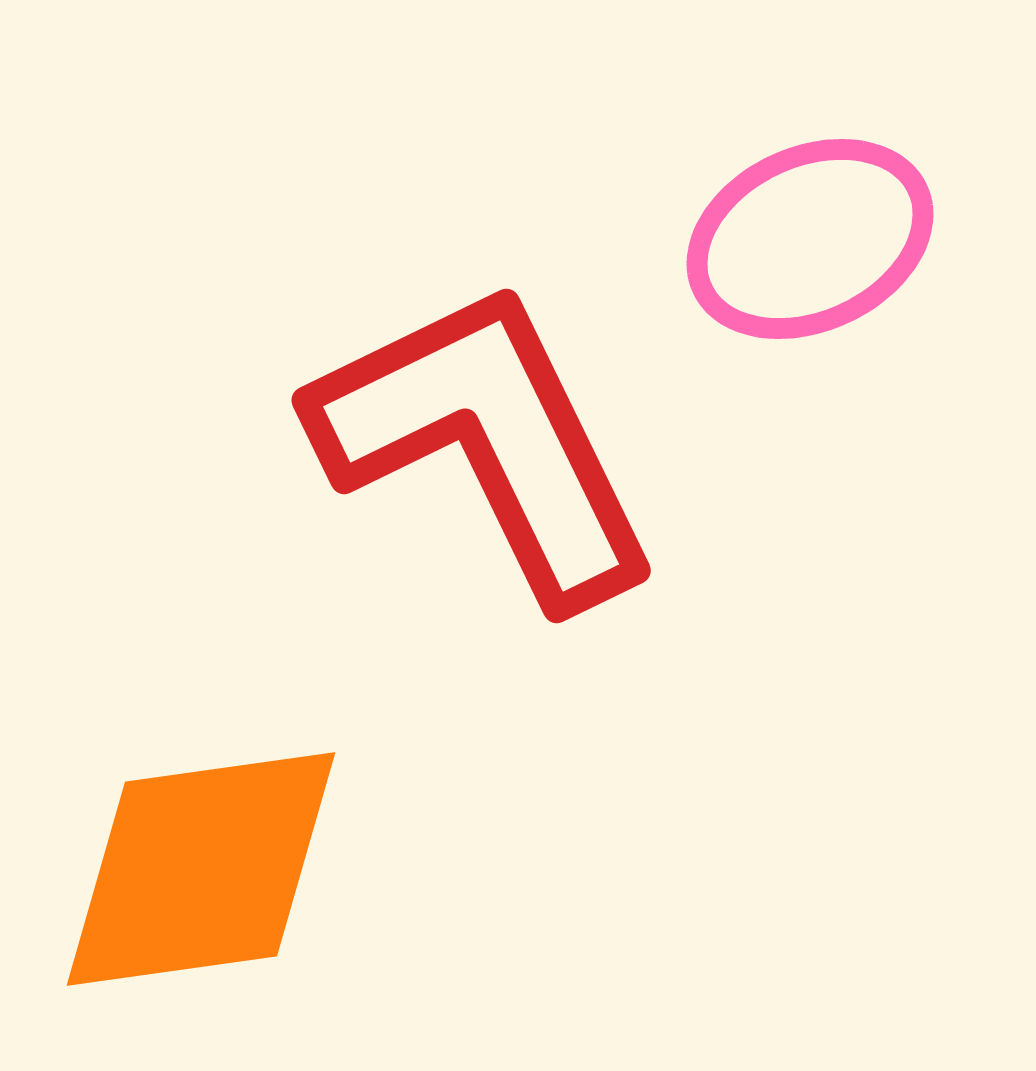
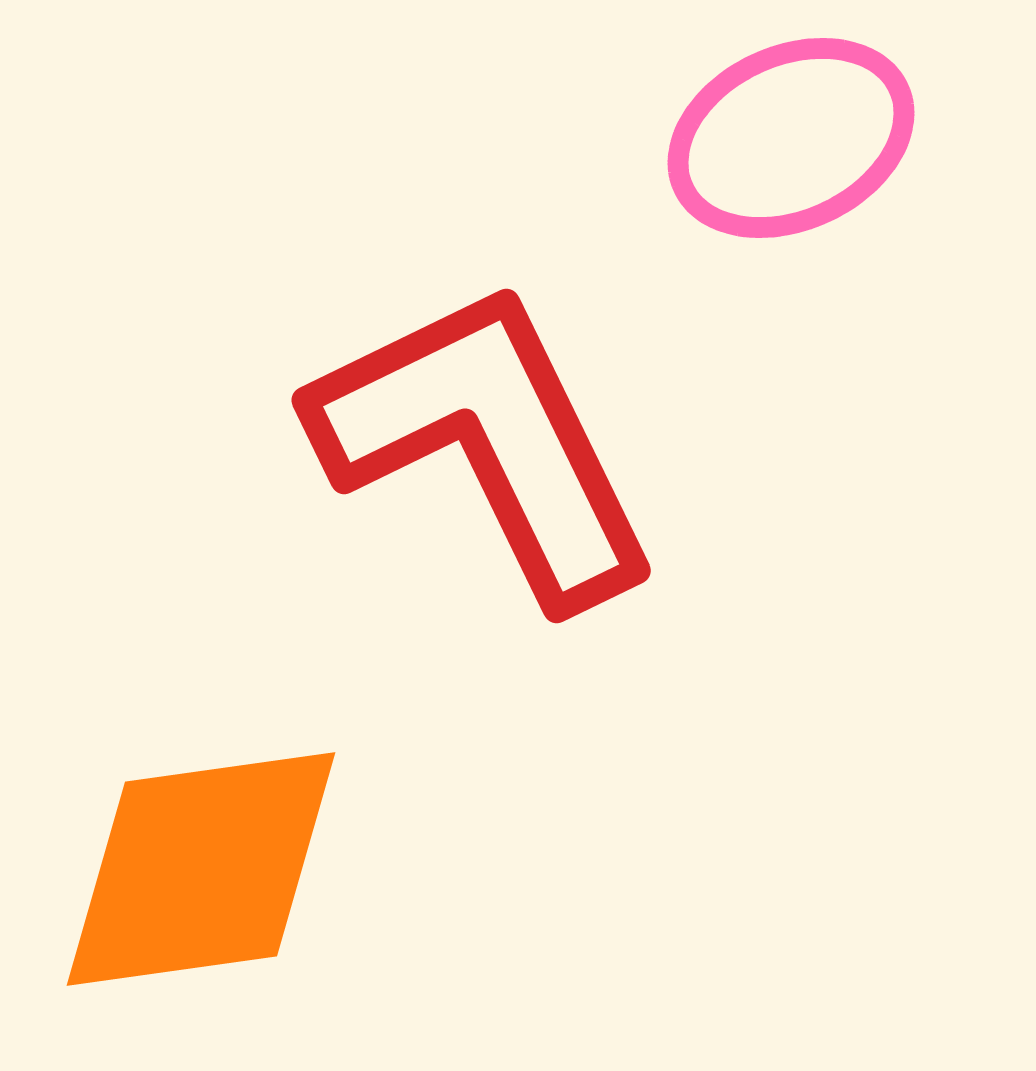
pink ellipse: moved 19 px left, 101 px up
